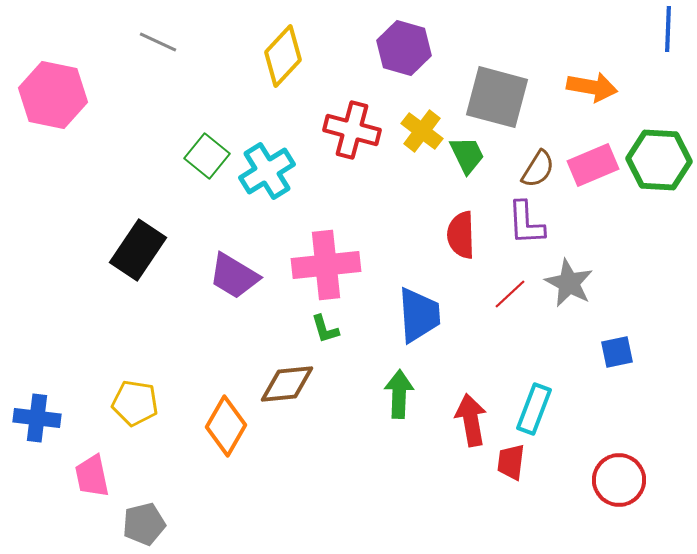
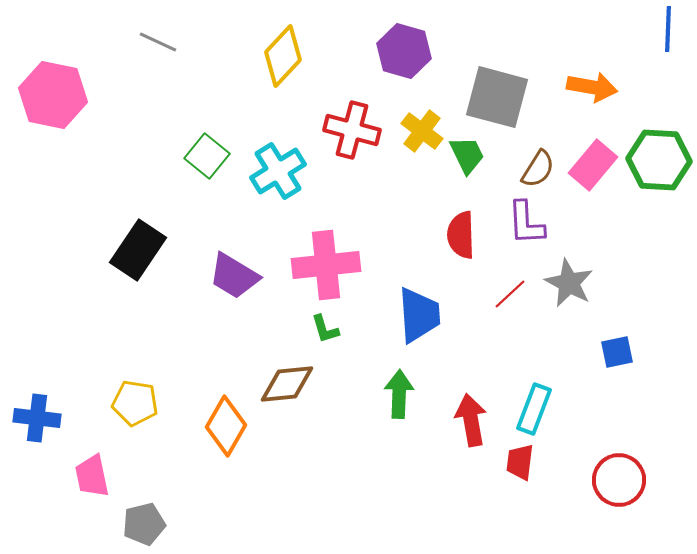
purple hexagon: moved 3 px down
pink rectangle: rotated 27 degrees counterclockwise
cyan cross: moved 11 px right
red trapezoid: moved 9 px right
